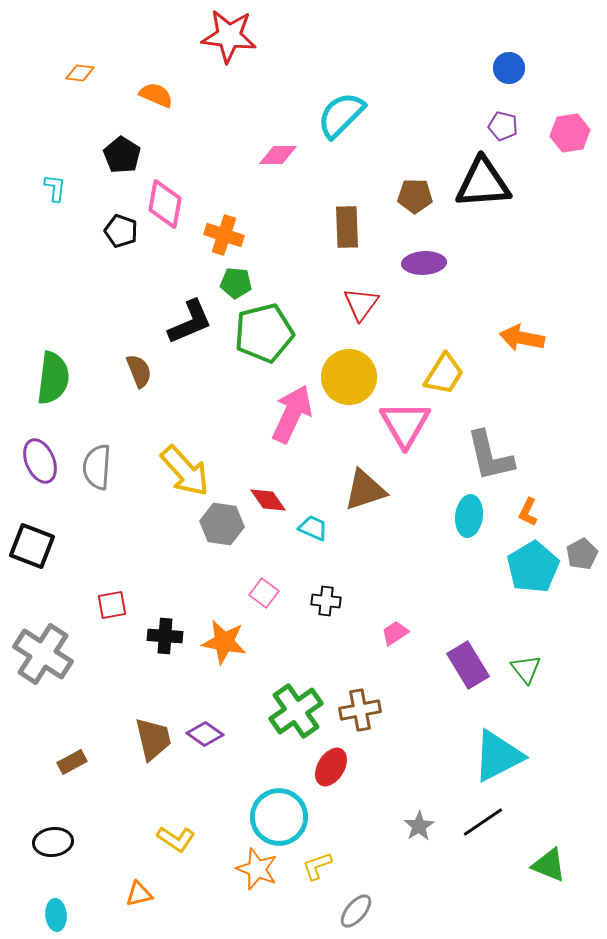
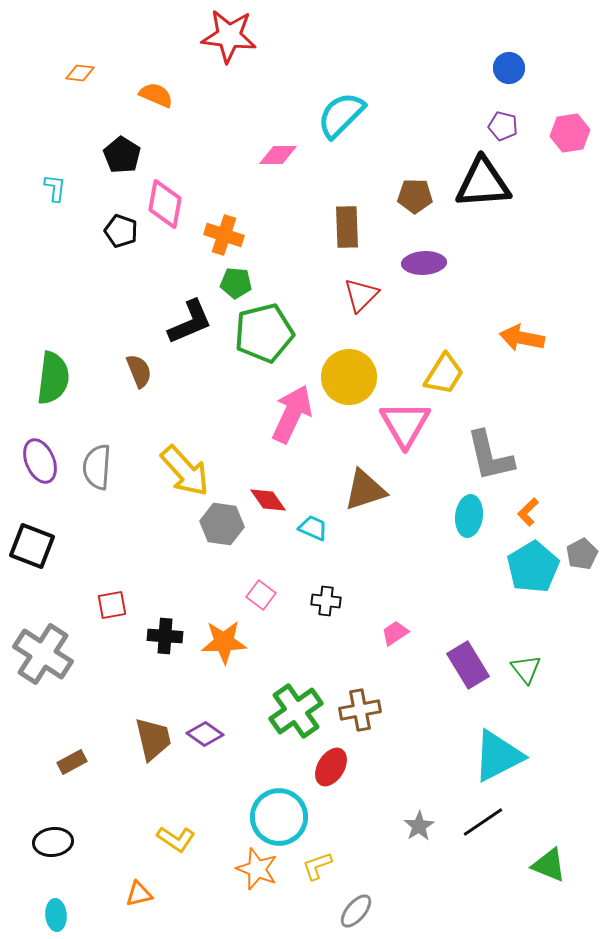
red triangle at (361, 304): moved 9 px up; rotated 9 degrees clockwise
orange L-shape at (528, 512): rotated 20 degrees clockwise
pink square at (264, 593): moved 3 px left, 2 px down
orange star at (224, 642): rotated 12 degrees counterclockwise
